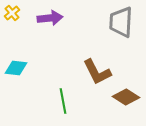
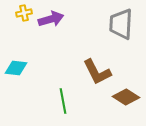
yellow cross: moved 12 px right; rotated 28 degrees clockwise
purple arrow: moved 1 px right, 1 px down; rotated 10 degrees counterclockwise
gray trapezoid: moved 2 px down
